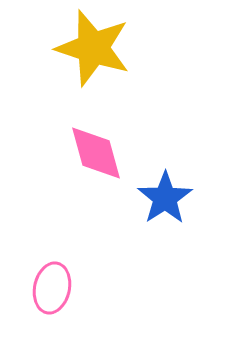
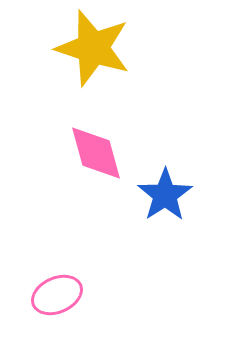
blue star: moved 3 px up
pink ellipse: moved 5 px right, 7 px down; rotated 54 degrees clockwise
